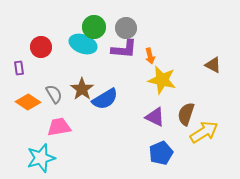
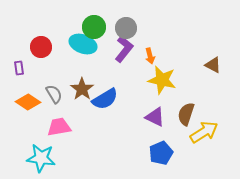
purple L-shape: rotated 56 degrees counterclockwise
cyan star: rotated 24 degrees clockwise
